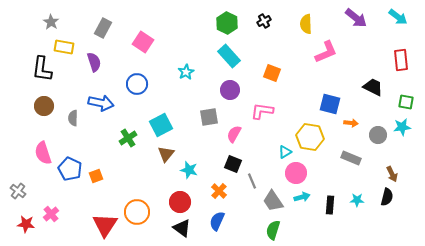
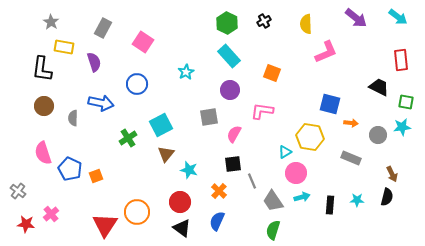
black trapezoid at (373, 87): moved 6 px right
black square at (233, 164): rotated 30 degrees counterclockwise
